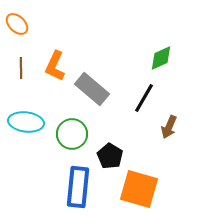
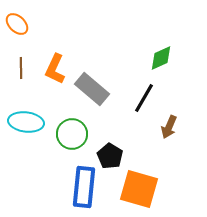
orange L-shape: moved 3 px down
blue rectangle: moved 6 px right
